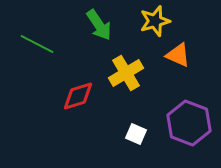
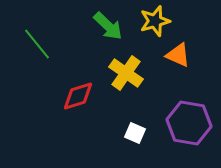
green arrow: moved 9 px right, 1 px down; rotated 12 degrees counterclockwise
green line: rotated 24 degrees clockwise
yellow cross: rotated 24 degrees counterclockwise
purple hexagon: rotated 12 degrees counterclockwise
white square: moved 1 px left, 1 px up
